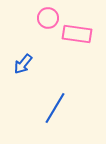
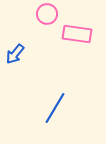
pink circle: moved 1 px left, 4 px up
blue arrow: moved 8 px left, 10 px up
